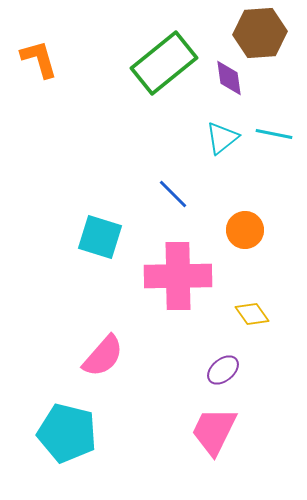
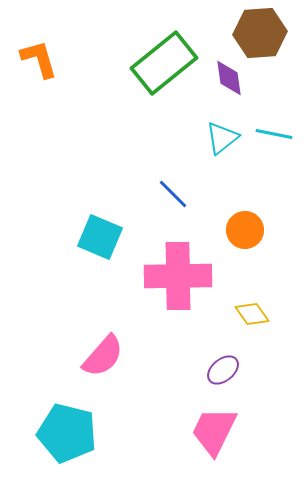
cyan square: rotated 6 degrees clockwise
